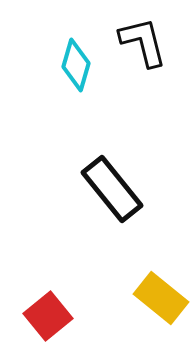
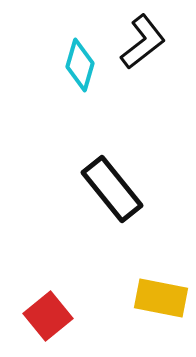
black L-shape: rotated 66 degrees clockwise
cyan diamond: moved 4 px right
yellow rectangle: rotated 28 degrees counterclockwise
